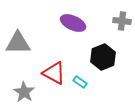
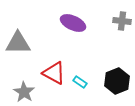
black hexagon: moved 14 px right, 24 px down
